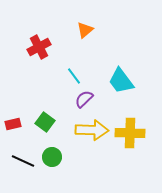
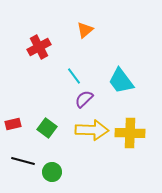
green square: moved 2 px right, 6 px down
green circle: moved 15 px down
black line: rotated 10 degrees counterclockwise
